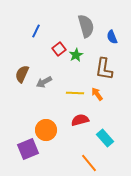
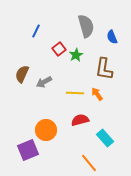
purple square: moved 1 px down
